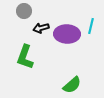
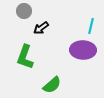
black arrow: rotated 21 degrees counterclockwise
purple ellipse: moved 16 px right, 16 px down
green semicircle: moved 20 px left
